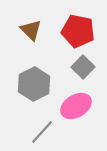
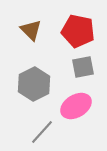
gray square: rotated 35 degrees clockwise
